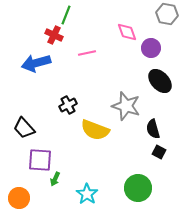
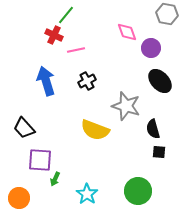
green line: rotated 18 degrees clockwise
pink line: moved 11 px left, 3 px up
blue arrow: moved 10 px right, 18 px down; rotated 88 degrees clockwise
black cross: moved 19 px right, 24 px up
black square: rotated 24 degrees counterclockwise
green circle: moved 3 px down
